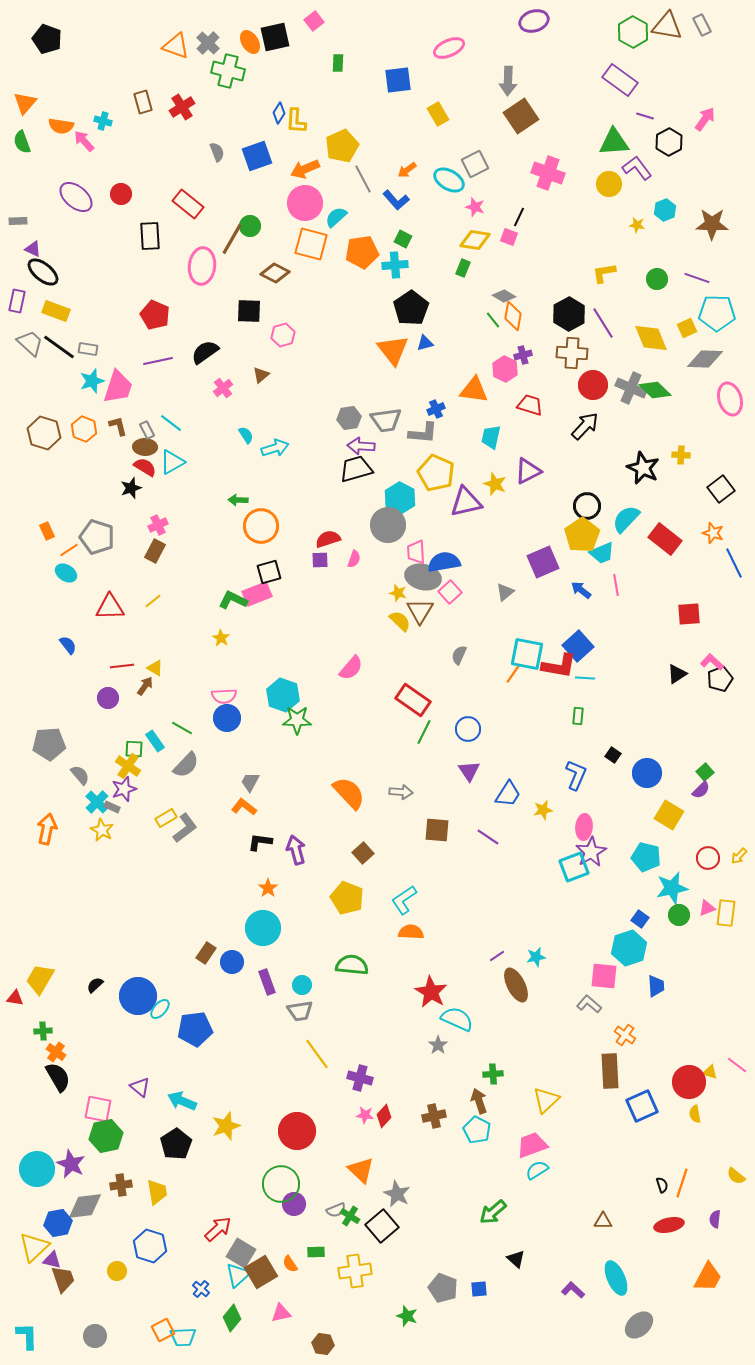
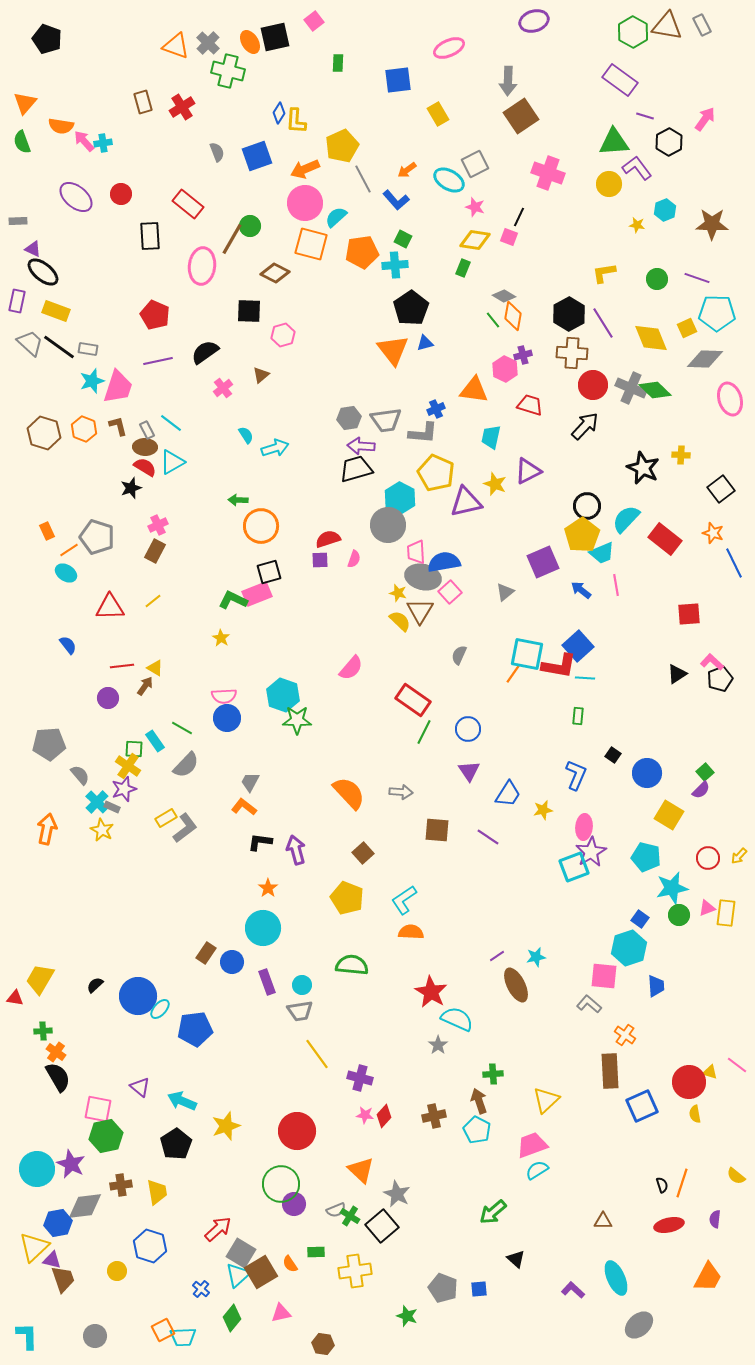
cyan cross at (103, 121): moved 22 px down; rotated 24 degrees counterclockwise
